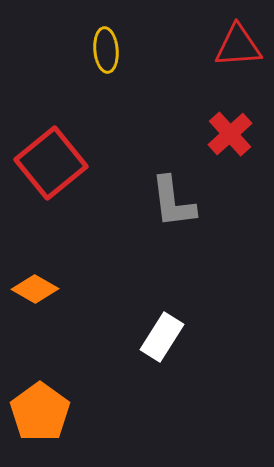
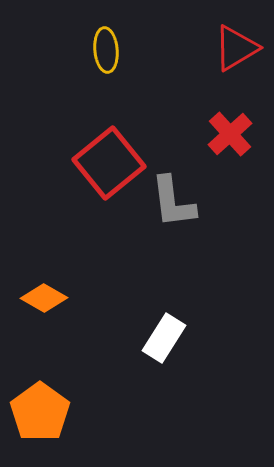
red triangle: moved 2 px left, 2 px down; rotated 27 degrees counterclockwise
red square: moved 58 px right
orange diamond: moved 9 px right, 9 px down
white rectangle: moved 2 px right, 1 px down
